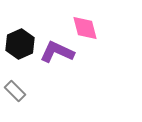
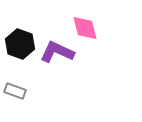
black hexagon: rotated 16 degrees counterclockwise
gray rectangle: rotated 25 degrees counterclockwise
